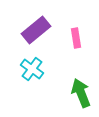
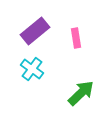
purple rectangle: moved 1 px left, 1 px down
green arrow: rotated 68 degrees clockwise
